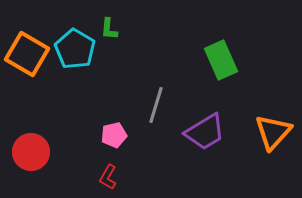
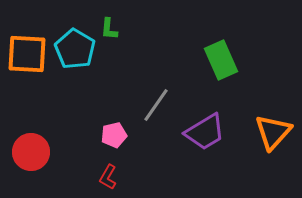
orange square: rotated 27 degrees counterclockwise
gray line: rotated 18 degrees clockwise
